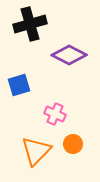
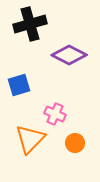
orange circle: moved 2 px right, 1 px up
orange triangle: moved 6 px left, 12 px up
